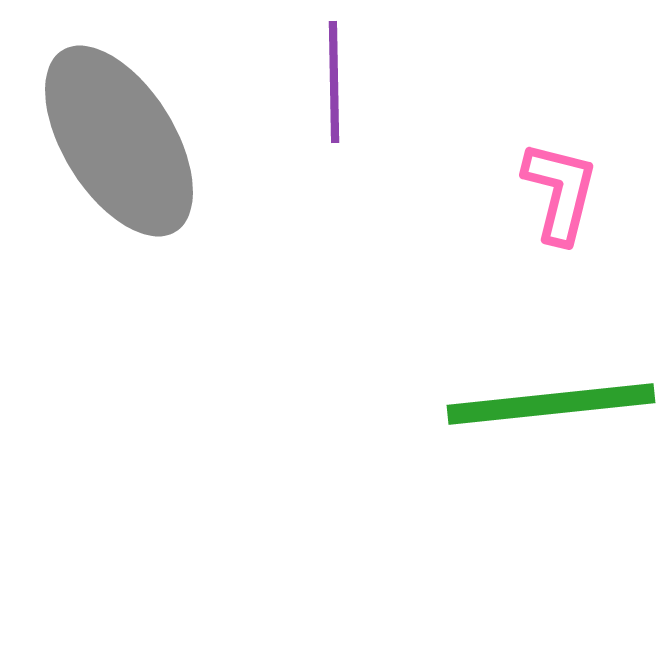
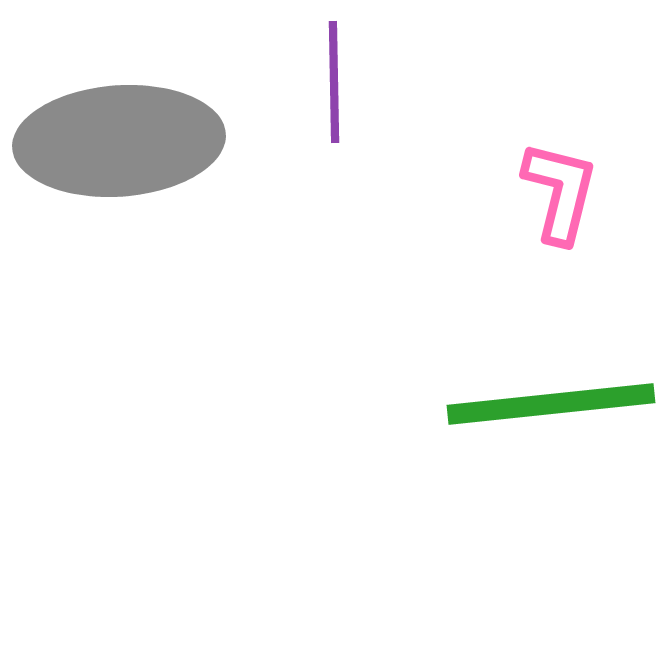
gray ellipse: rotated 62 degrees counterclockwise
